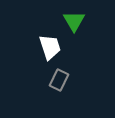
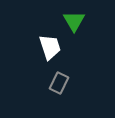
gray rectangle: moved 3 px down
